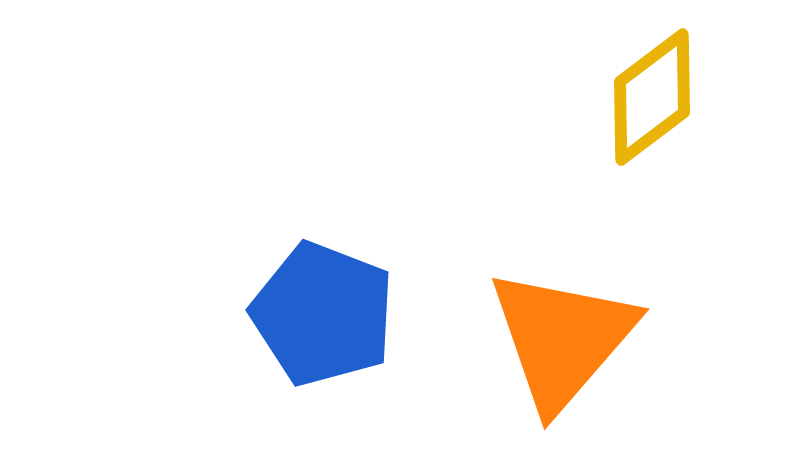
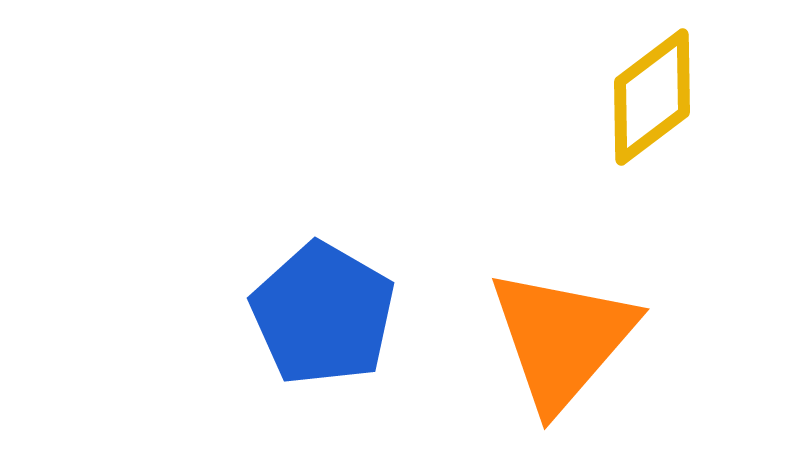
blue pentagon: rotated 9 degrees clockwise
